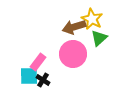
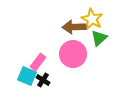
brown arrow: rotated 15 degrees clockwise
cyan square: moved 2 px left; rotated 24 degrees clockwise
